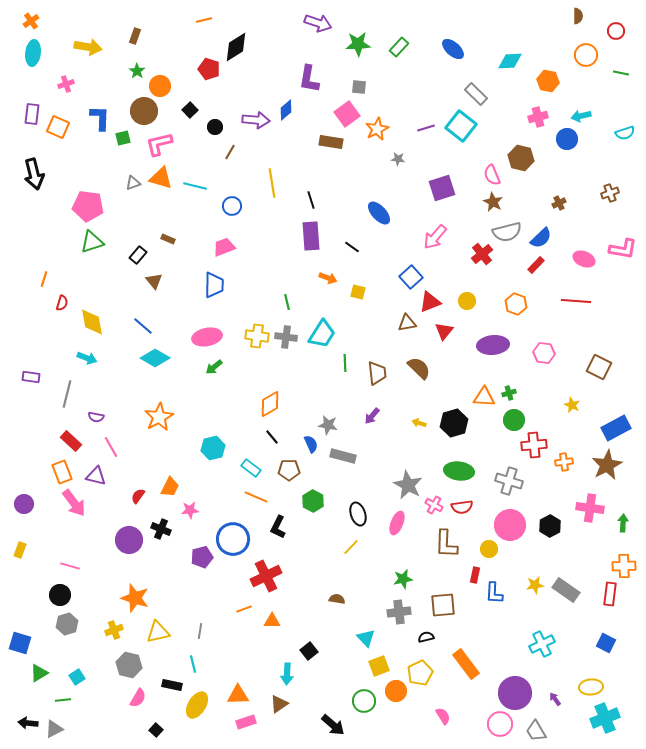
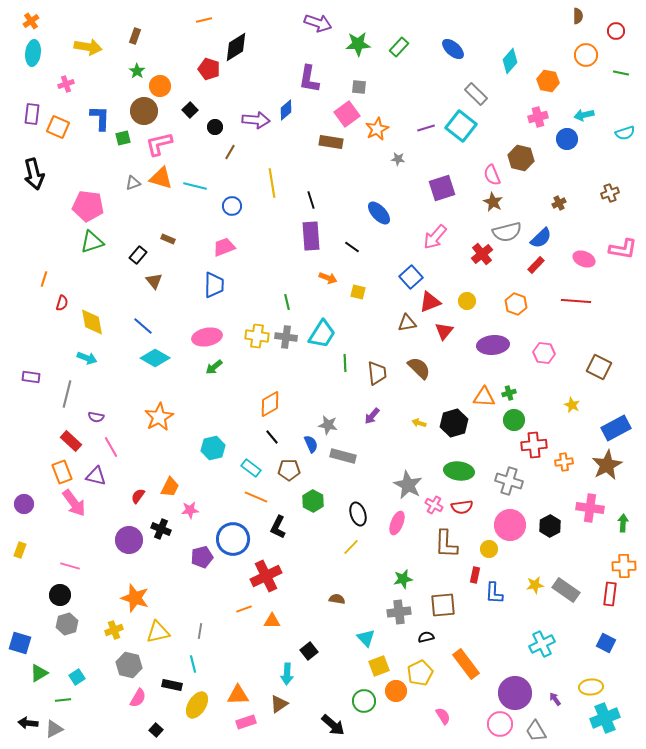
cyan diamond at (510, 61): rotated 45 degrees counterclockwise
cyan arrow at (581, 116): moved 3 px right, 1 px up
